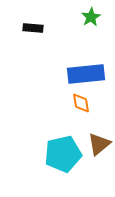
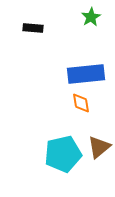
brown triangle: moved 3 px down
